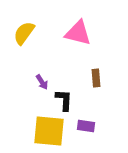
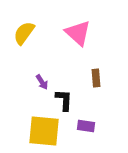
pink triangle: rotated 28 degrees clockwise
yellow square: moved 5 px left
